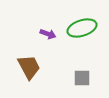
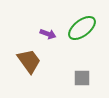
green ellipse: rotated 20 degrees counterclockwise
brown trapezoid: moved 6 px up; rotated 8 degrees counterclockwise
